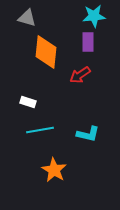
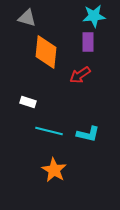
cyan line: moved 9 px right, 1 px down; rotated 24 degrees clockwise
